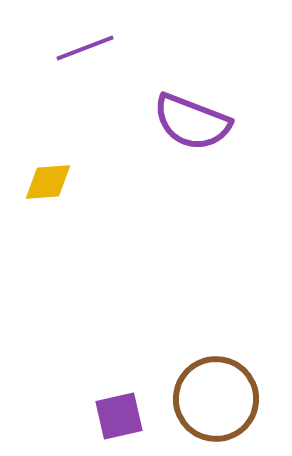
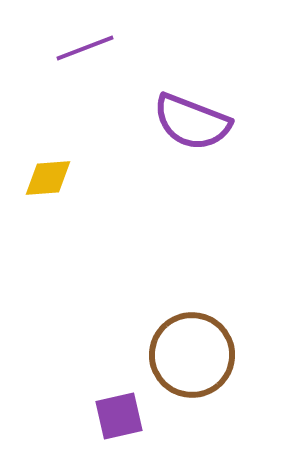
yellow diamond: moved 4 px up
brown circle: moved 24 px left, 44 px up
